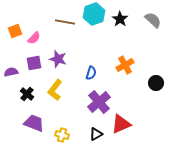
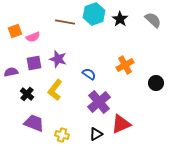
pink semicircle: moved 1 px left, 1 px up; rotated 24 degrees clockwise
blue semicircle: moved 2 px left, 1 px down; rotated 72 degrees counterclockwise
